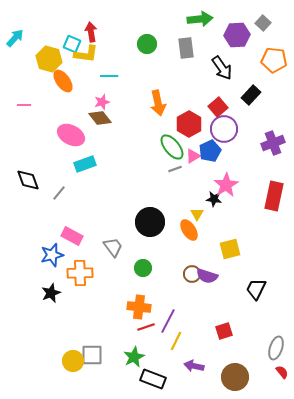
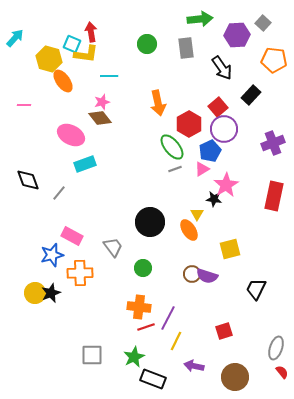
pink triangle at (193, 156): moved 9 px right, 13 px down
purple line at (168, 321): moved 3 px up
yellow circle at (73, 361): moved 38 px left, 68 px up
